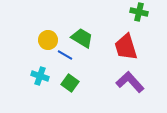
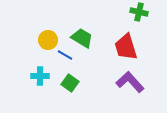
cyan cross: rotated 18 degrees counterclockwise
